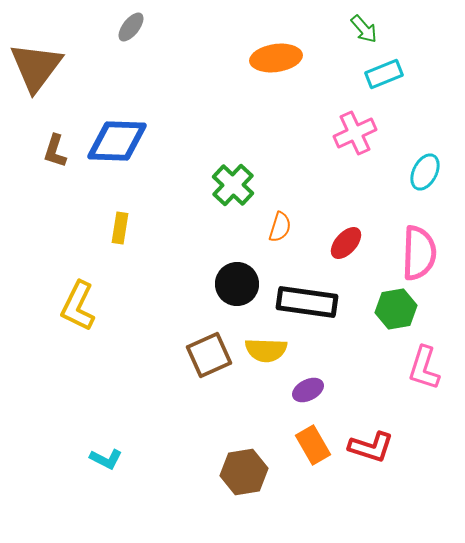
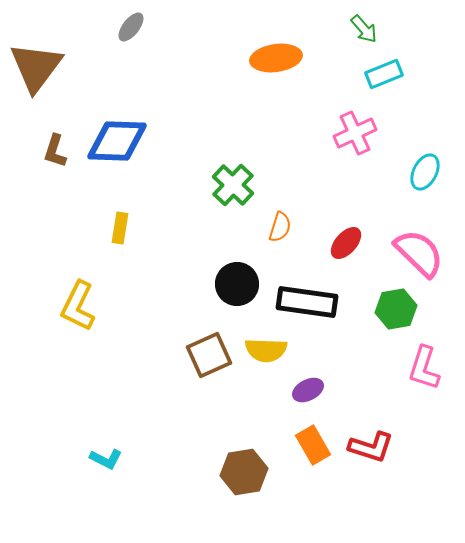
pink semicircle: rotated 48 degrees counterclockwise
